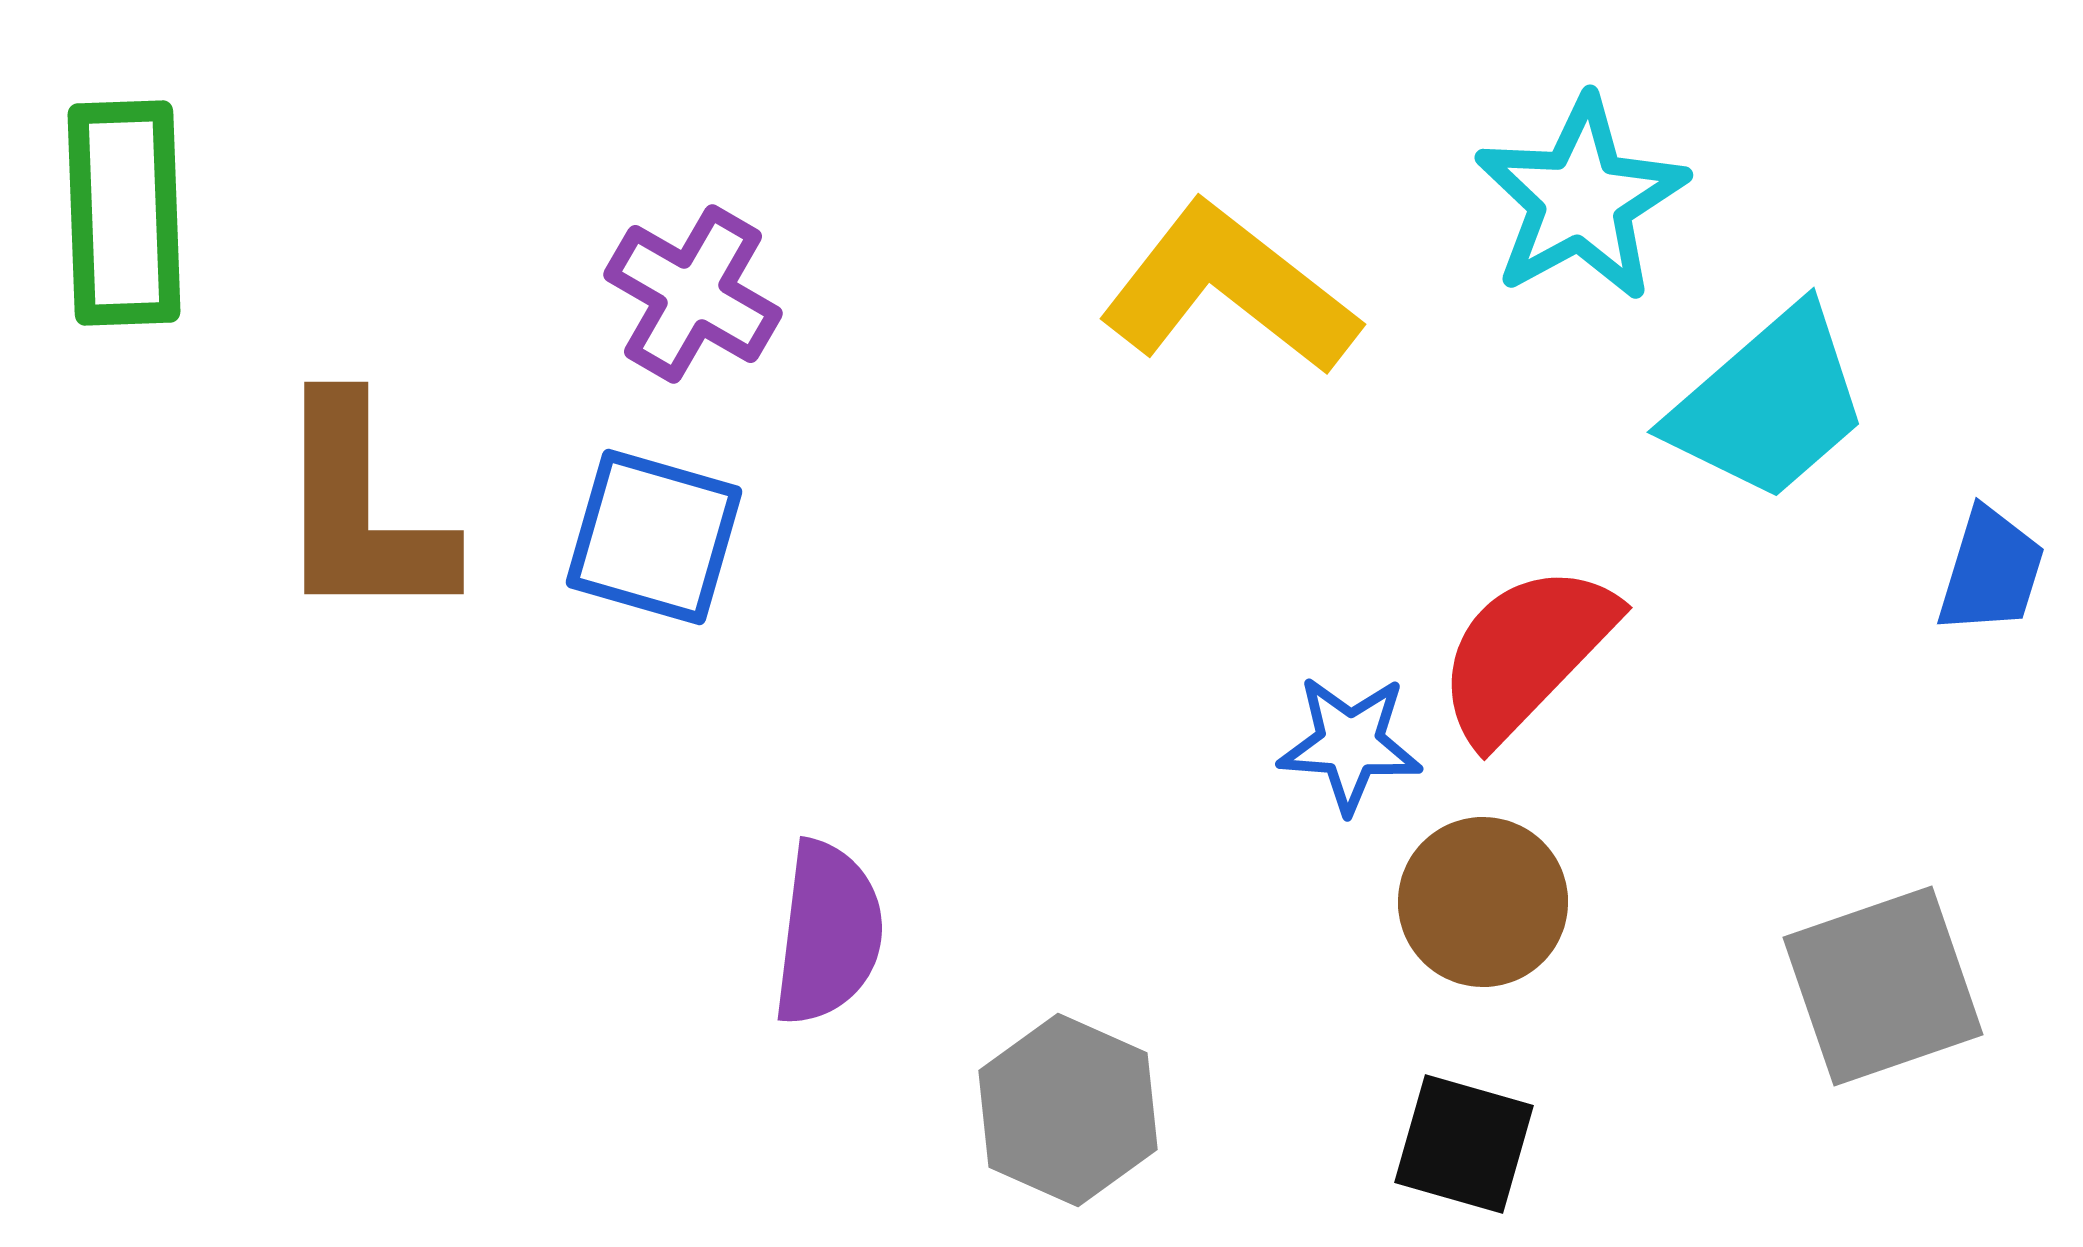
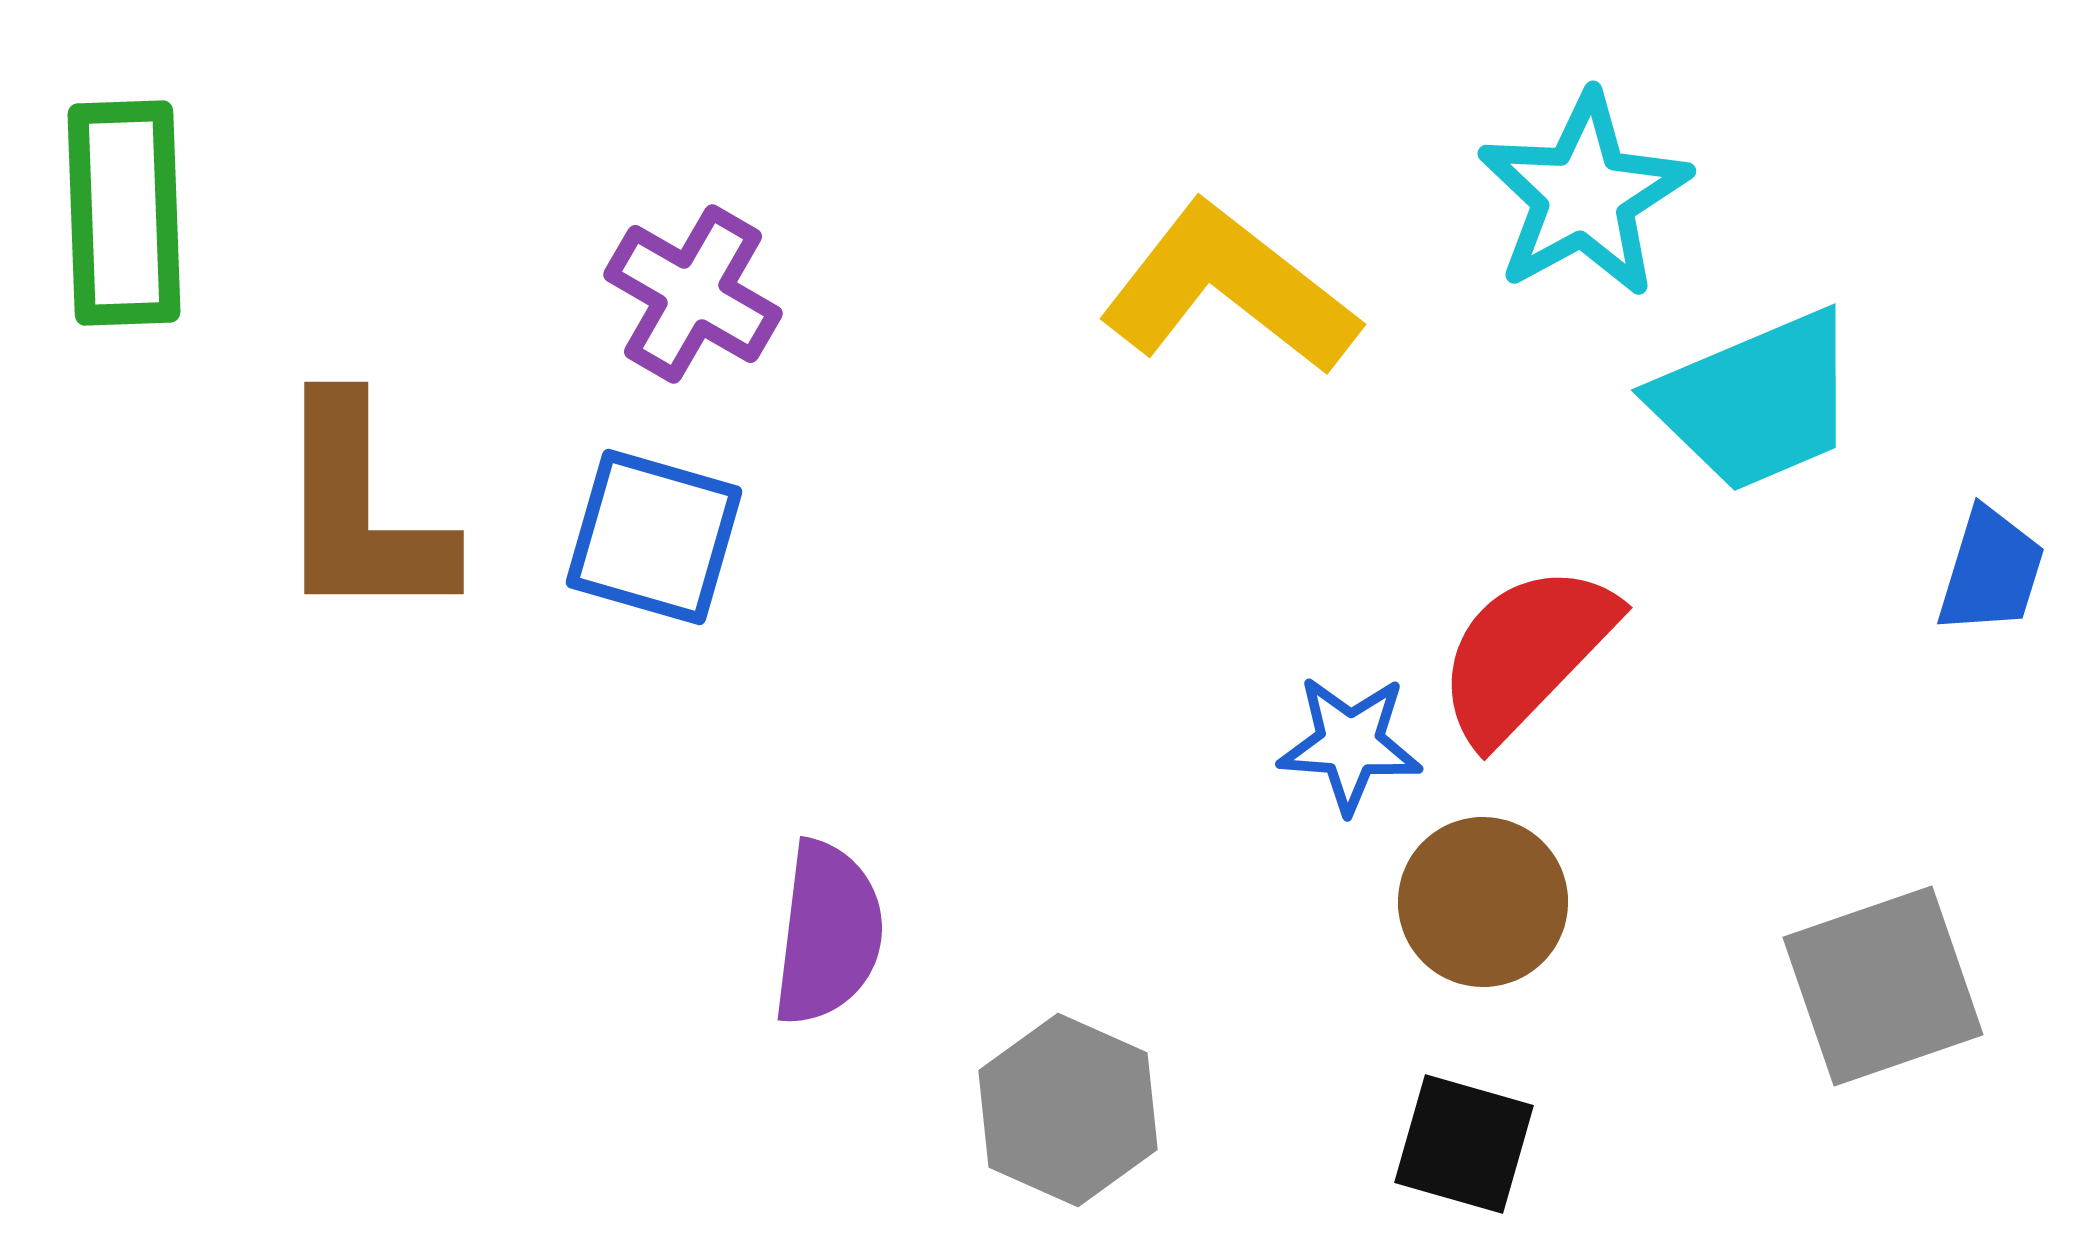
cyan star: moved 3 px right, 4 px up
cyan trapezoid: moved 13 px left, 3 px up; rotated 18 degrees clockwise
